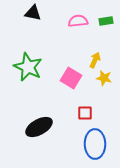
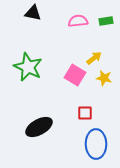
yellow arrow: moved 1 px left, 2 px up; rotated 28 degrees clockwise
pink square: moved 4 px right, 3 px up
blue ellipse: moved 1 px right
